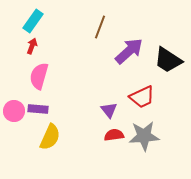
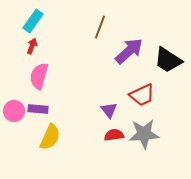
red trapezoid: moved 2 px up
gray star: moved 2 px up
